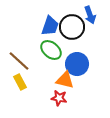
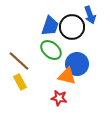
orange triangle: moved 2 px right, 4 px up
